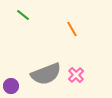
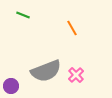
green line: rotated 16 degrees counterclockwise
orange line: moved 1 px up
gray semicircle: moved 3 px up
